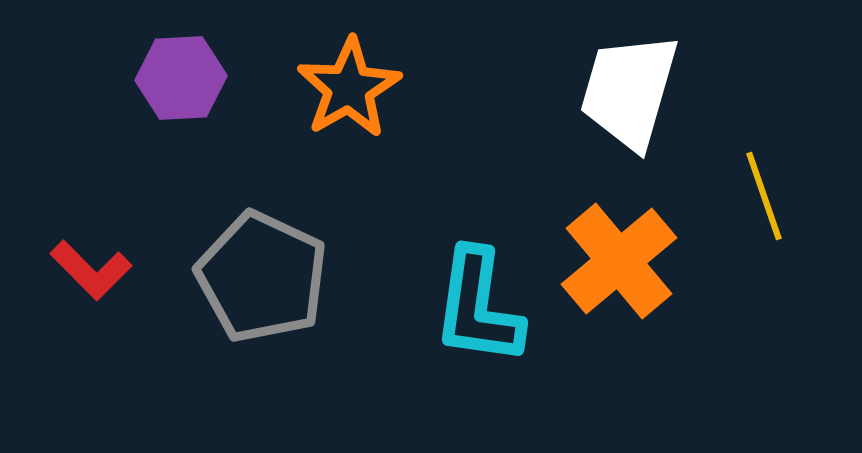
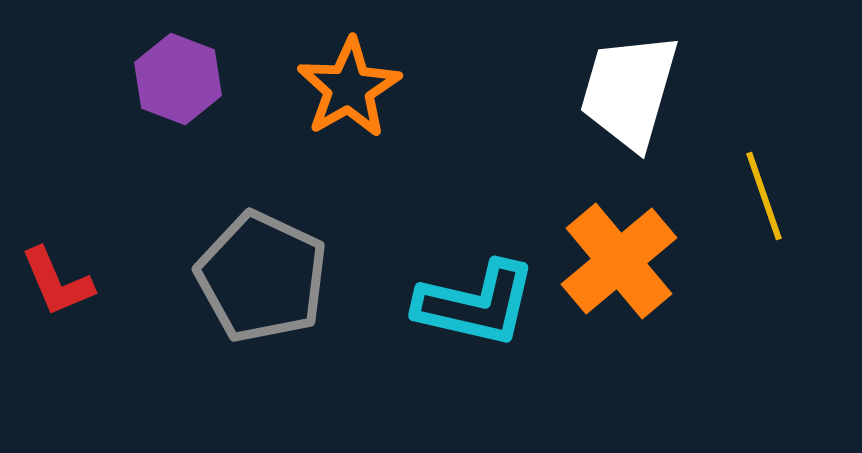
purple hexagon: moved 3 px left, 1 px down; rotated 24 degrees clockwise
red L-shape: moved 34 px left, 12 px down; rotated 22 degrees clockwise
cyan L-shape: moved 2 px left, 3 px up; rotated 85 degrees counterclockwise
